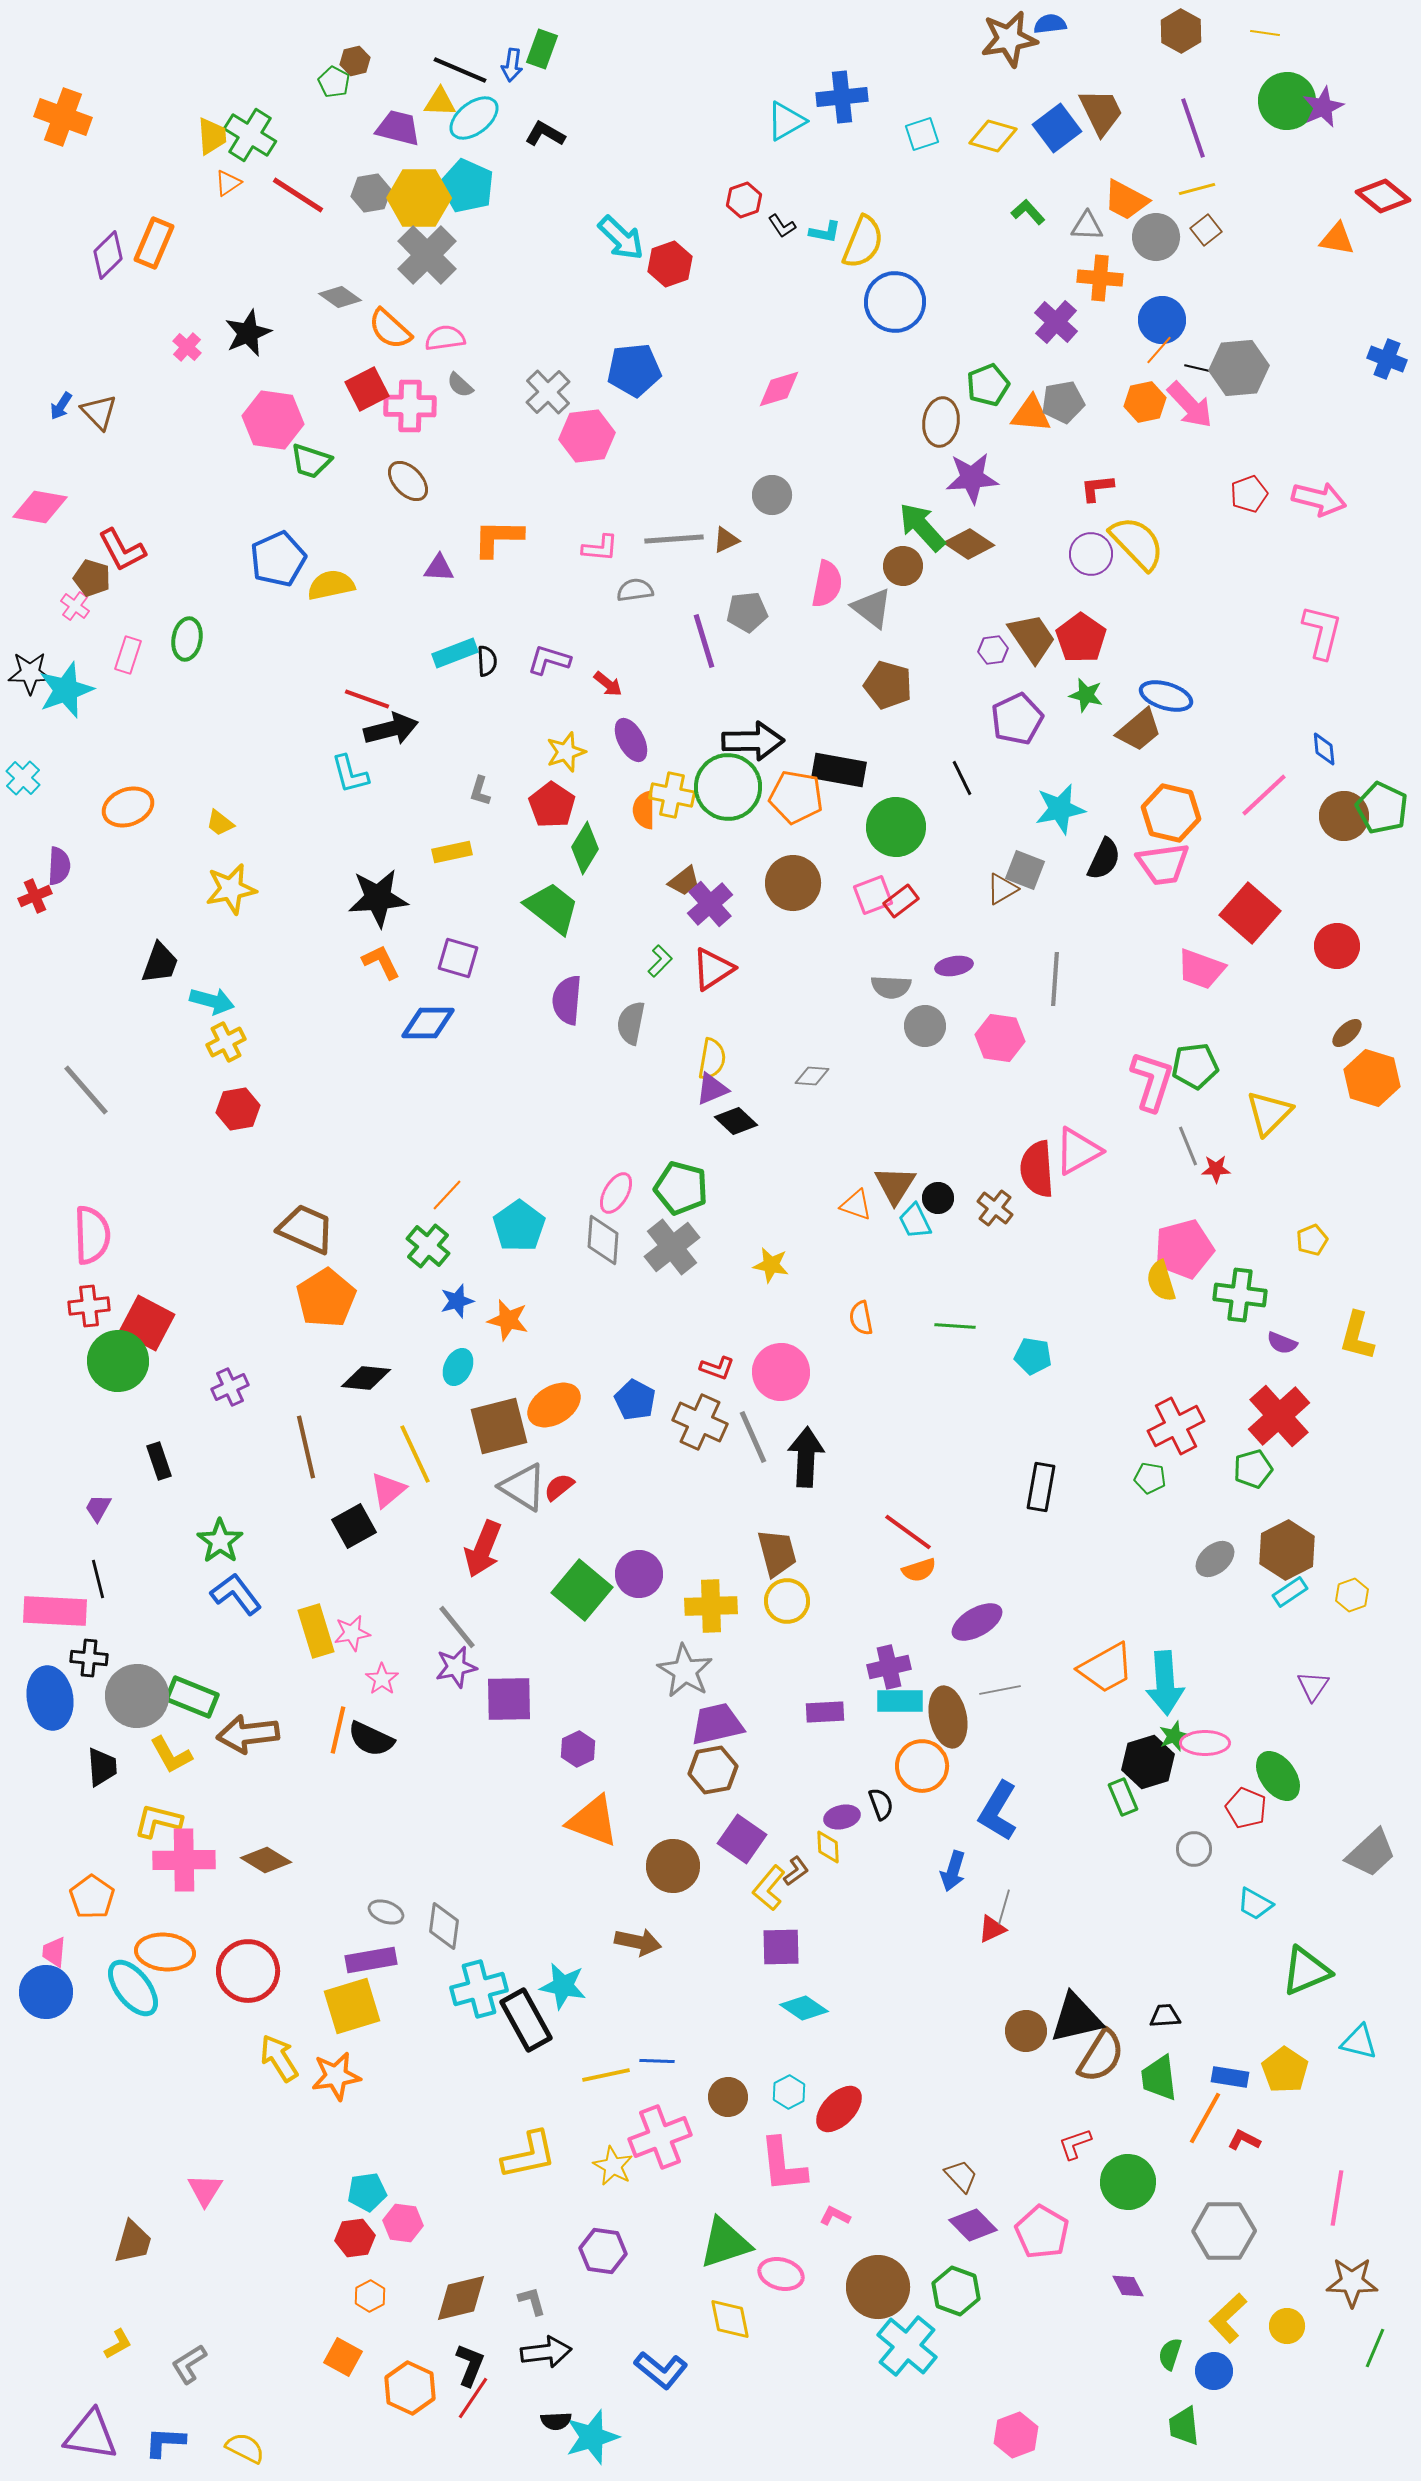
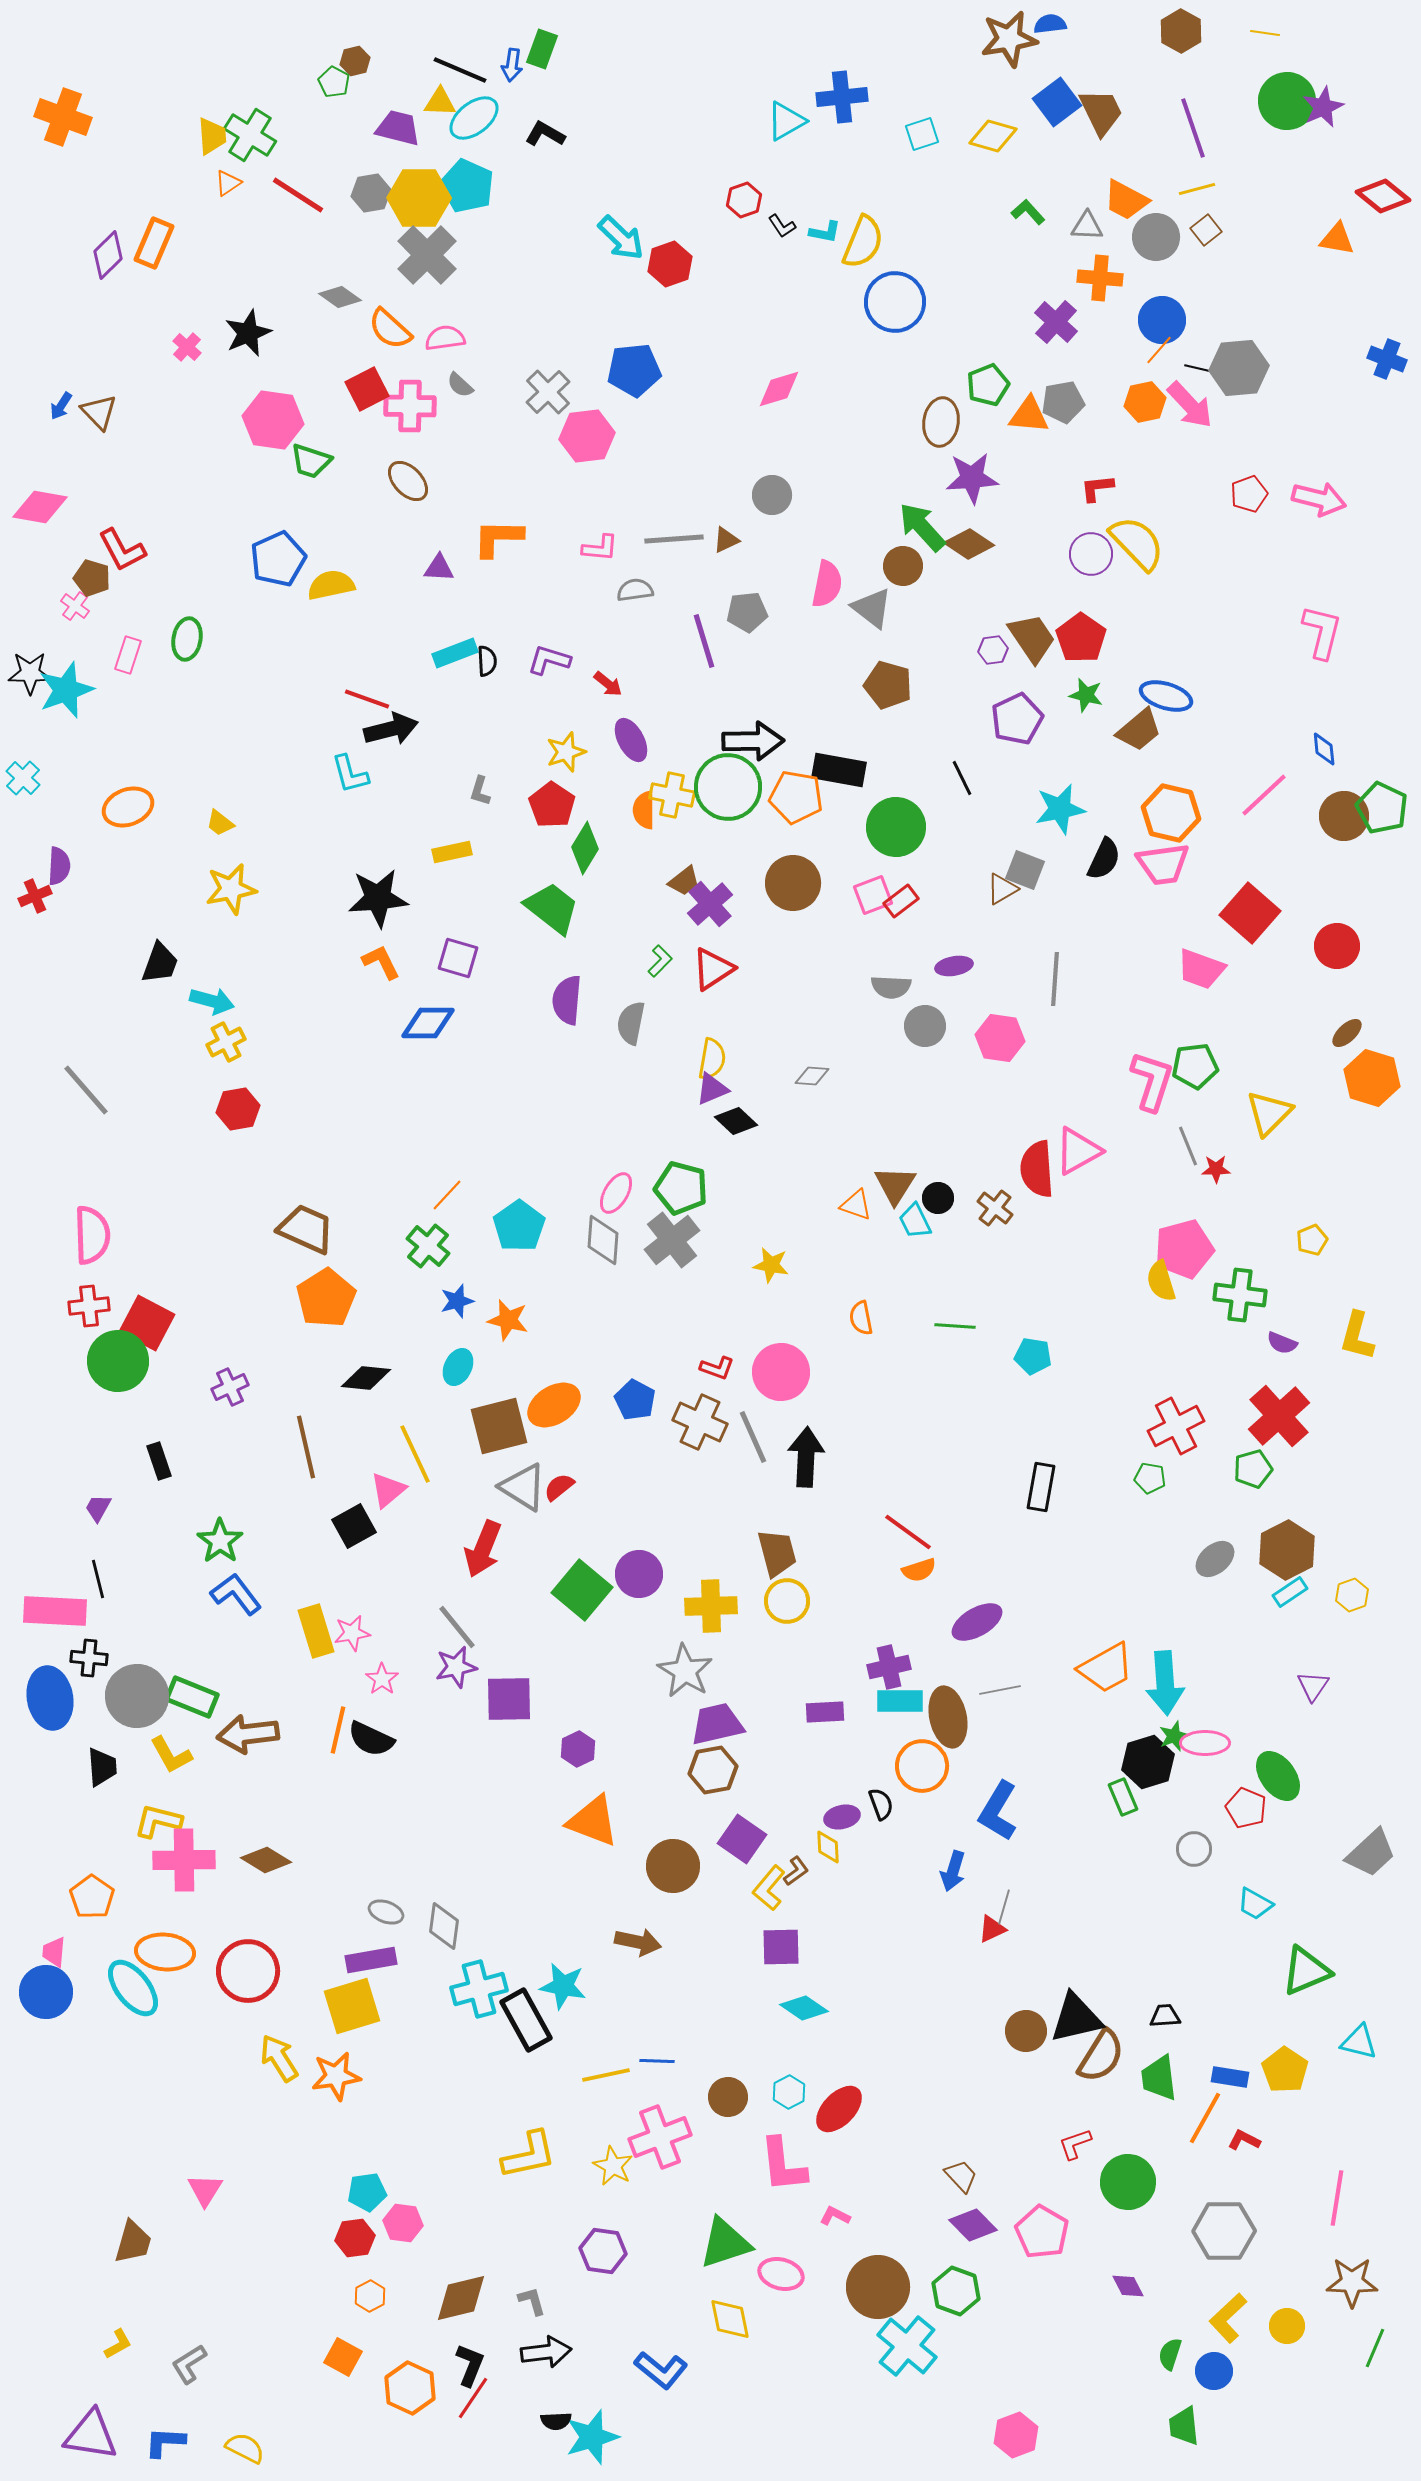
blue square at (1057, 128): moved 26 px up
orange triangle at (1031, 414): moved 2 px left, 1 px down
gray cross at (672, 1247): moved 7 px up
